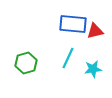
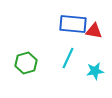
red triangle: moved 1 px left; rotated 24 degrees clockwise
cyan star: moved 2 px right, 2 px down
